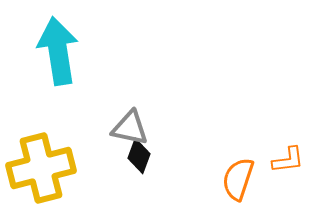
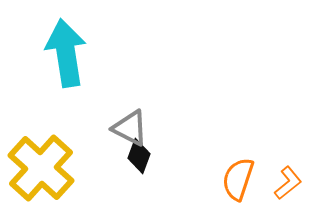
cyan arrow: moved 8 px right, 2 px down
gray triangle: rotated 15 degrees clockwise
orange L-shape: moved 23 px down; rotated 32 degrees counterclockwise
yellow cross: rotated 34 degrees counterclockwise
